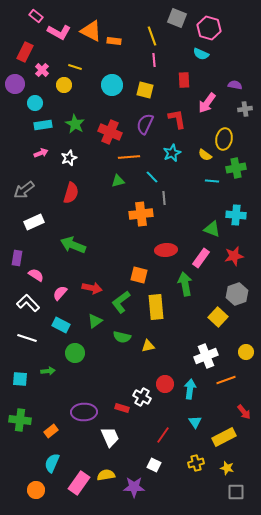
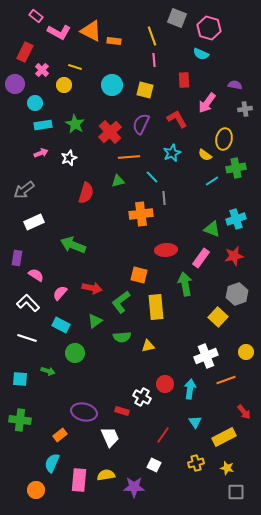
red L-shape at (177, 119): rotated 20 degrees counterclockwise
purple semicircle at (145, 124): moved 4 px left
red cross at (110, 132): rotated 25 degrees clockwise
cyan line at (212, 181): rotated 40 degrees counterclockwise
red semicircle at (71, 193): moved 15 px right
cyan cross at (236, 215): moved 4 px down; rotated 24 degrees counterclockwise
green semicircle at (122, 337): rotated 18 degrees counterclockwise
green arrow at (48, 371): rotated 24 degrees clockwise
red rectangle at (122, 408): moved 3 px down
purple ellipse at (84, 412): rotated 15 degrees clockwise
orange rectangle at (51, 431): moved 9 px right, 4 px down
pink rectangle at (79, 483): moved 3 px up; rotated 30 degrees counterclockwise
